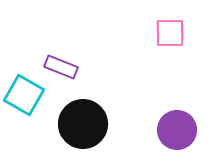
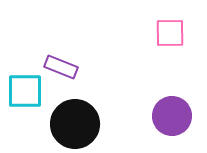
cyan square: moved 1 px right, 4 px up; rotated 30 degrees counterclockwise
black circle: moved 8 px left
purple circle: moved 5 px left, 14 px up
